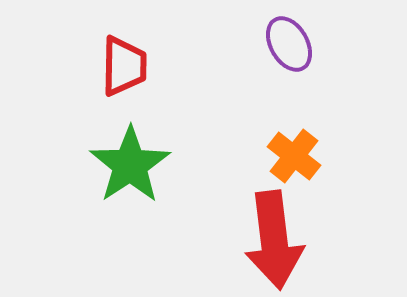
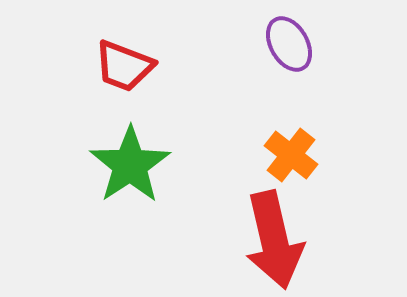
red trapezoid: rotated 110 degrees clockwise
orange cross: moved 3 px left, 1 px up
red arrow: rotated 6 degrees counterclockwise
